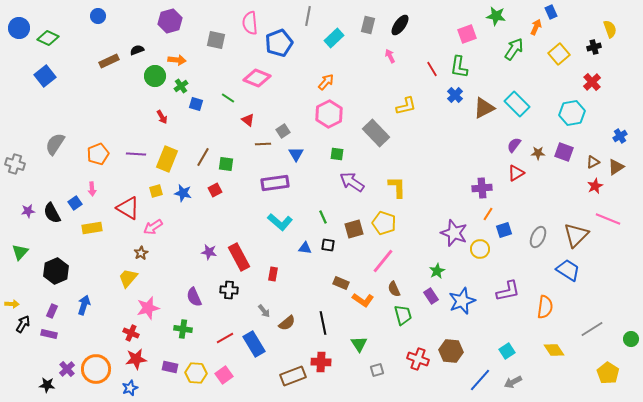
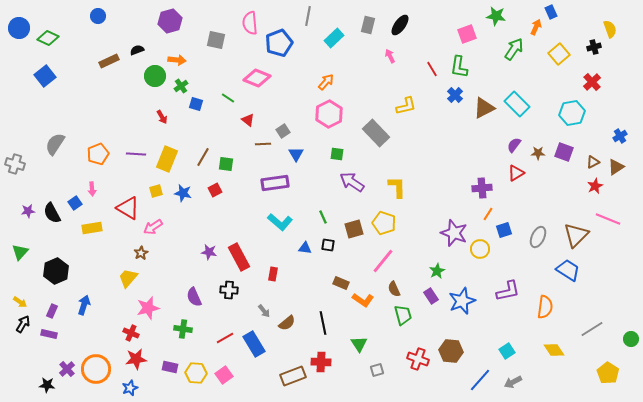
yellow arrow at (12, 304): moved 8 px right, 2 px up; rotated 32 degrees clockwise
